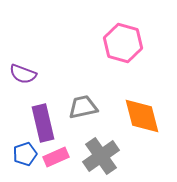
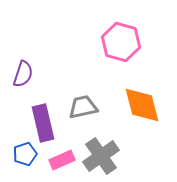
pink hexagon: moved 2 px left, 1 px up
purple semicircle: rotated 92 degrees counterclockwise
orange diamond: moved 11 px up
pink rectangle: moved 6 px right, 3 px down
